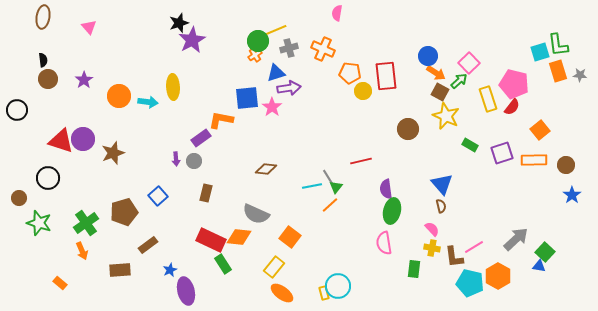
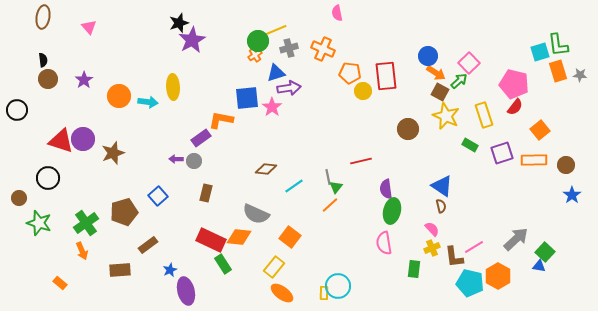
pink semicircle at (337, 13): rotated 21 degrees counterclockwise
yellow rectangle at (488, 99): moved 4 px left, 16 px down
red semicircle at (512, 107): moved 3 px right
purple arrow at (176, 159): rotated 96 degrees clockwise
gray line at (328, 177): rotated 21 degrees clockwise
blue triangle at (442, 184): moved 2 px down; rotated 15 degrees counterclockwise
cyan line at (312, 186): moved 18 px left; rotated 24 degrees counterclockwise
yellow cross at (432, 248): rotated 35 degrees counterclockwise
yellow rectangle at (324, 293): rotated 16 degrees clockwise
